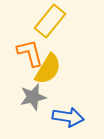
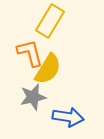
yellow rectangle: rotated 8 degrees counterclockwise
